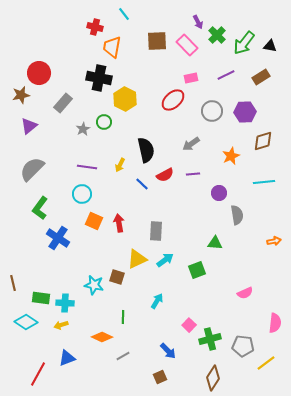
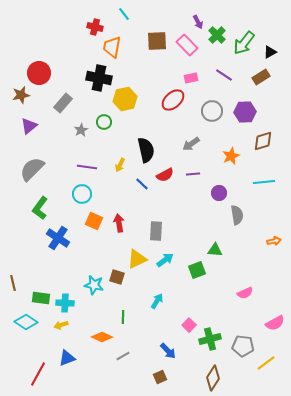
black triangle at (270, 46): moved 6 px down; rotated 40 degrees counterclockwise
purple line at (226, 75): moved 2 px left; rotated 60 degrees clockwise
yellow hexagon at (125, 99): rotated 20 degrees clockwise
gray star at (83, 129): moved 2 px left, 1 px down
green triangle at (215, 243): moved 7 px down
pink semicircle at (275, 323): rotated 54 degrees clockwise
